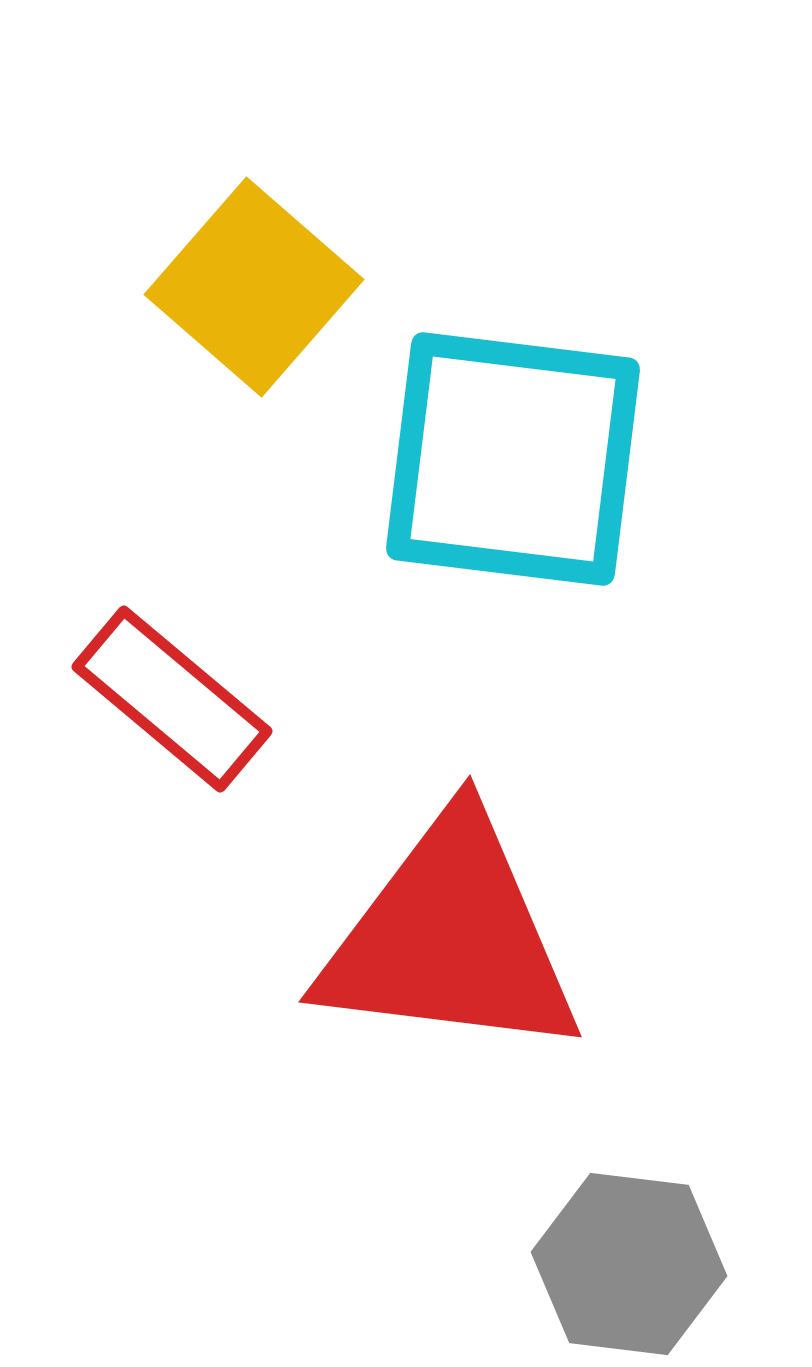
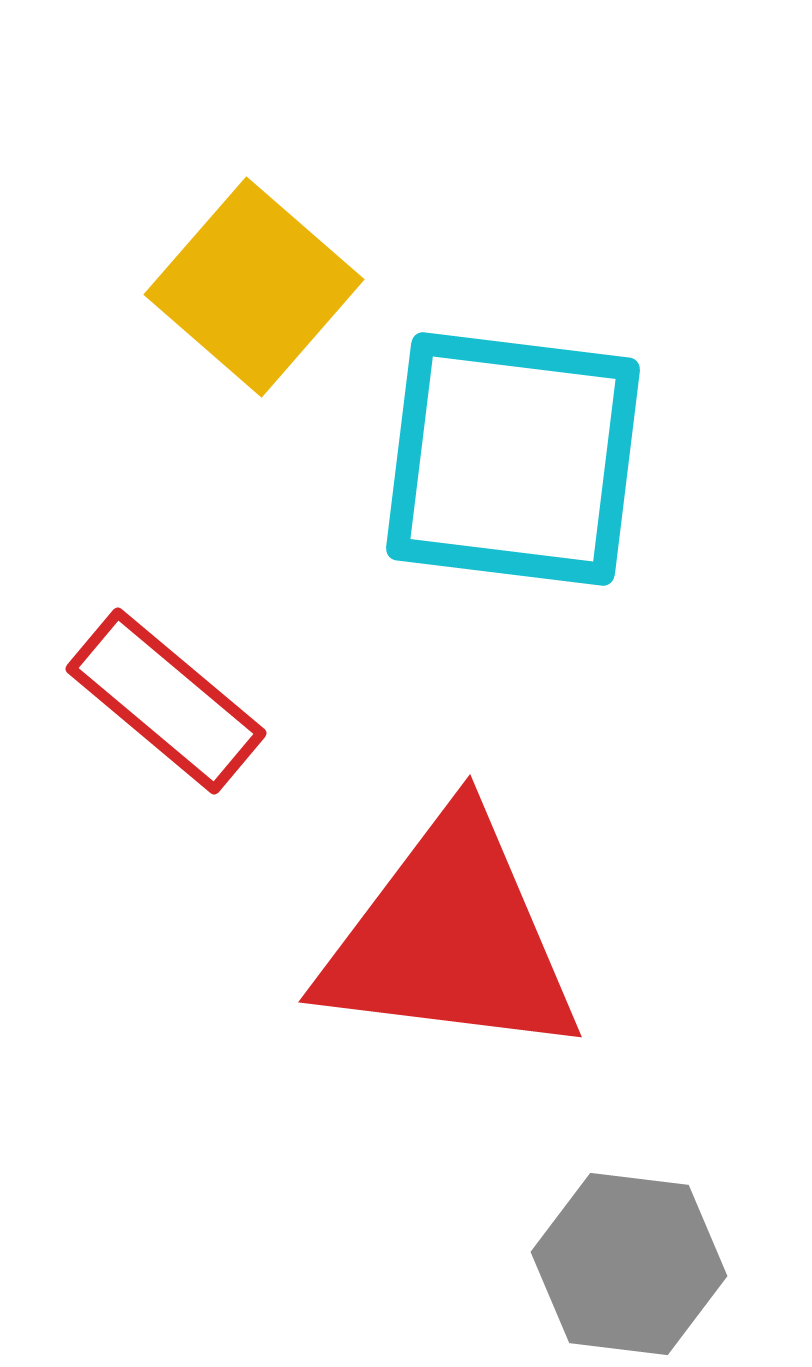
red rectangle: moved 6 px left, 2 px down
